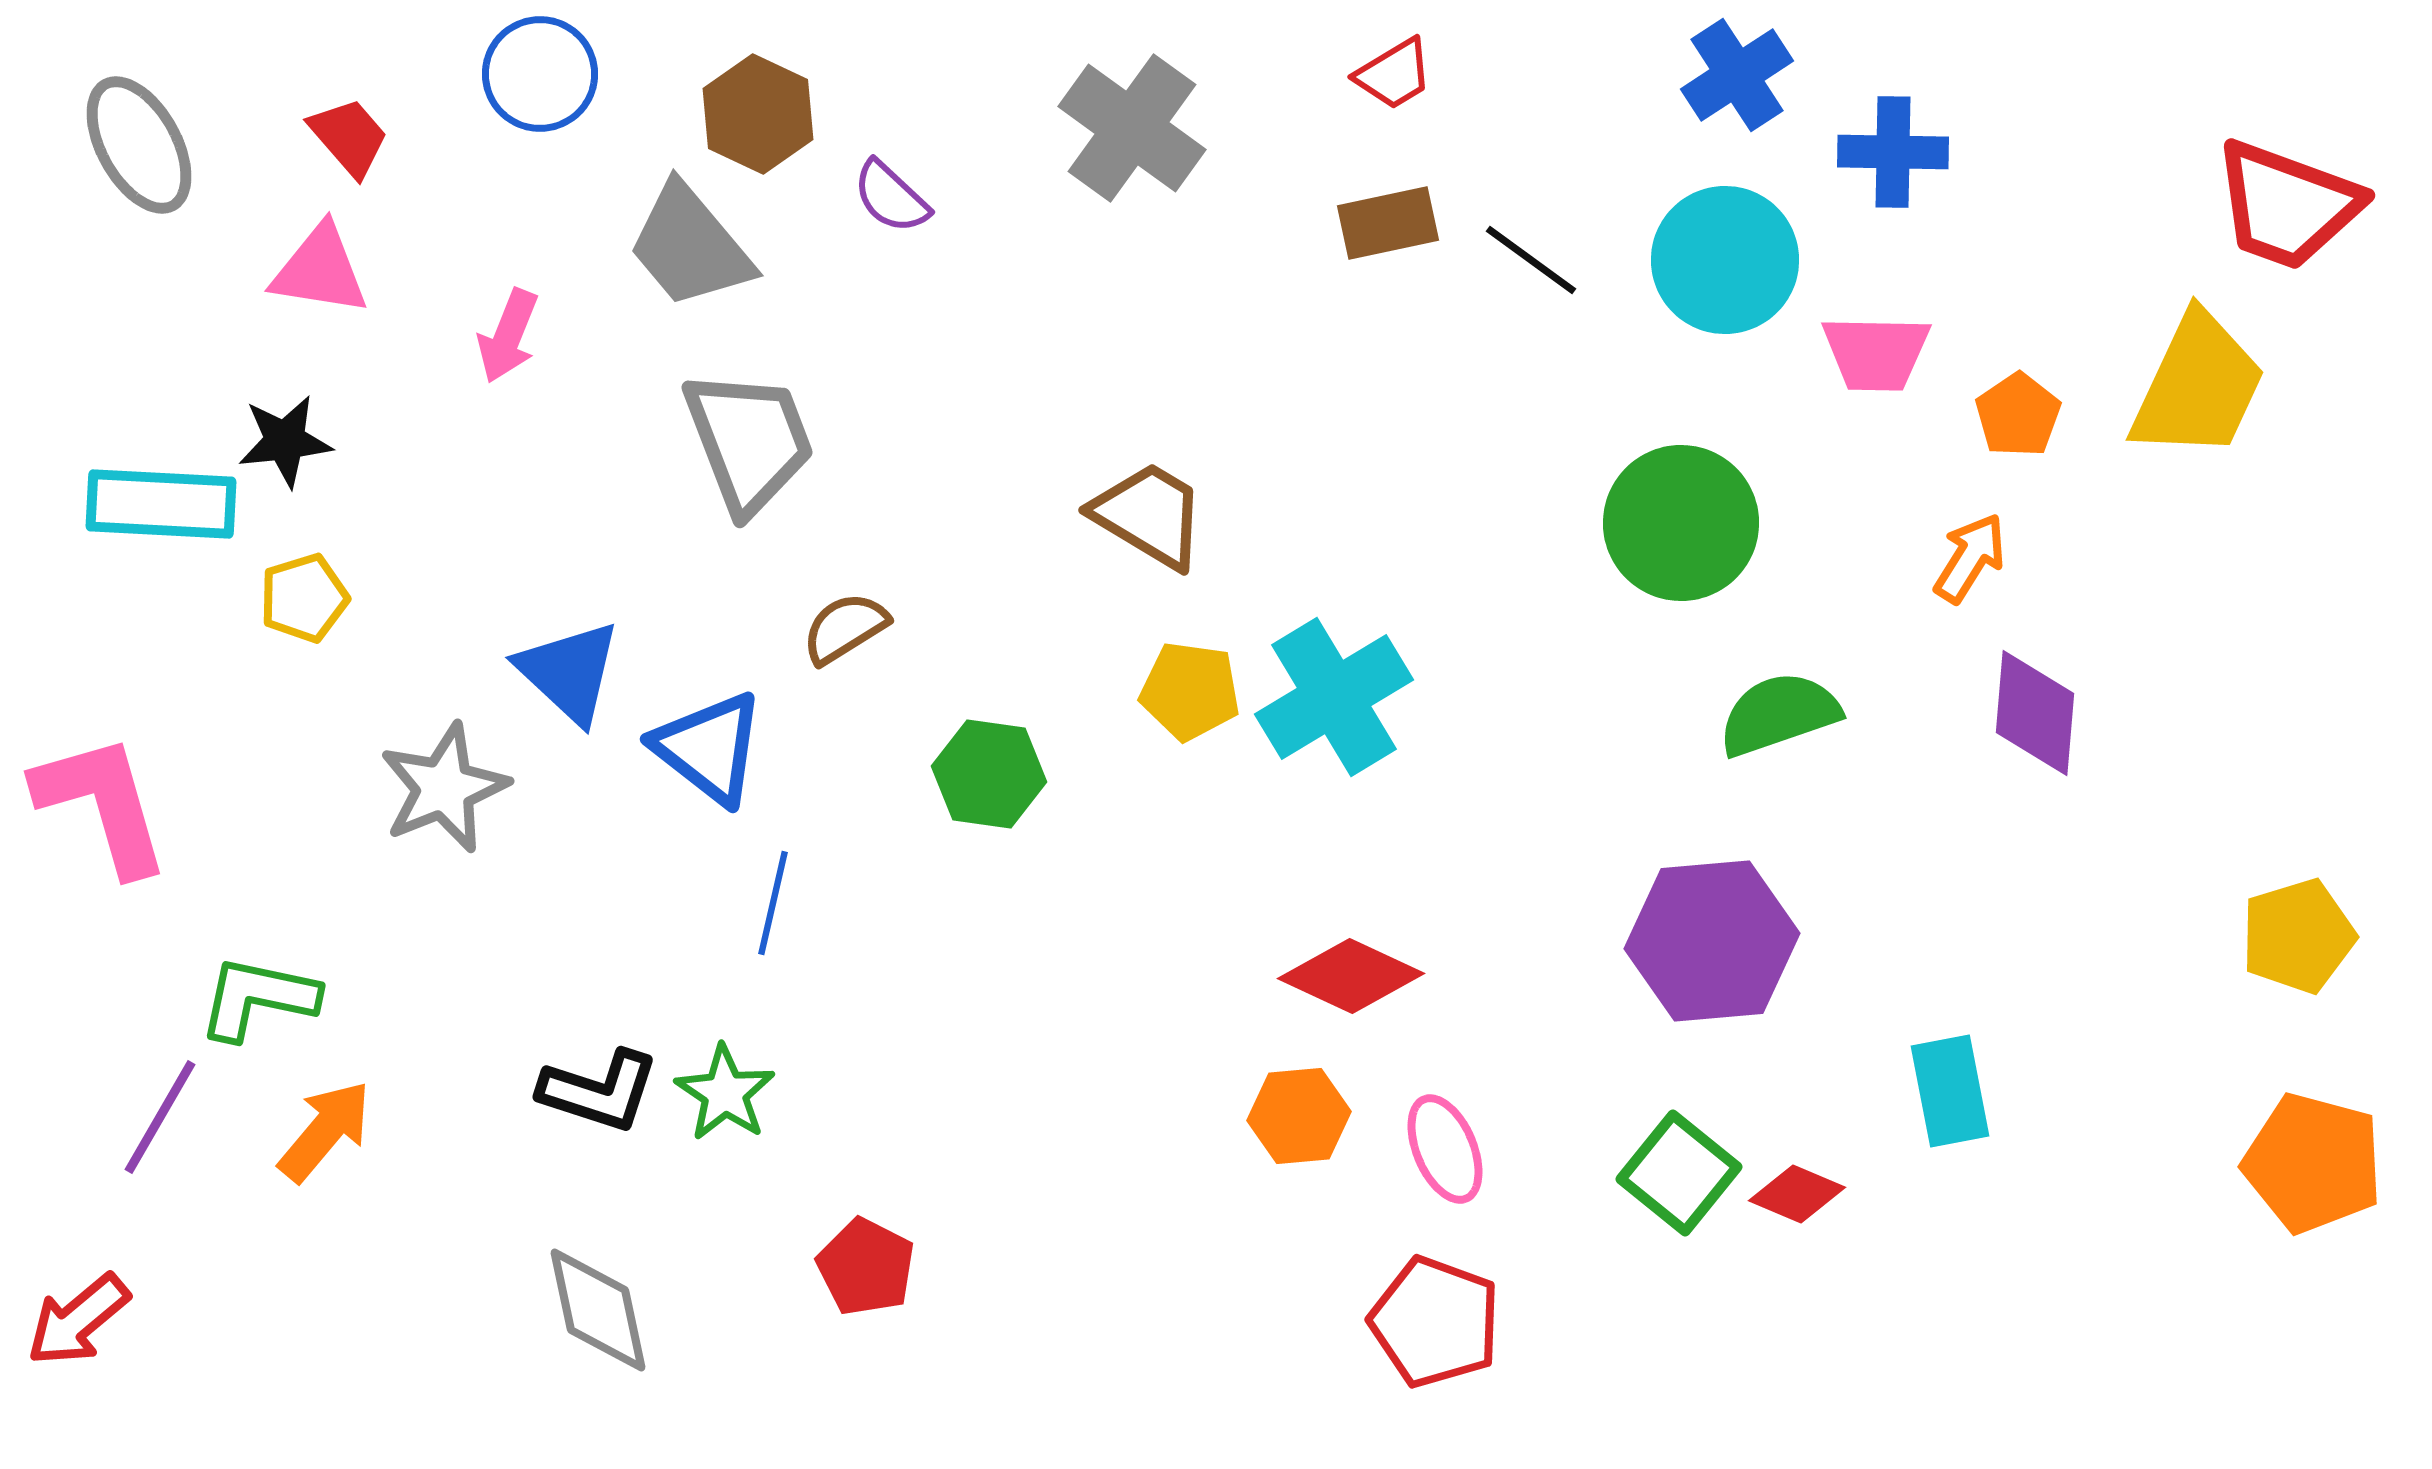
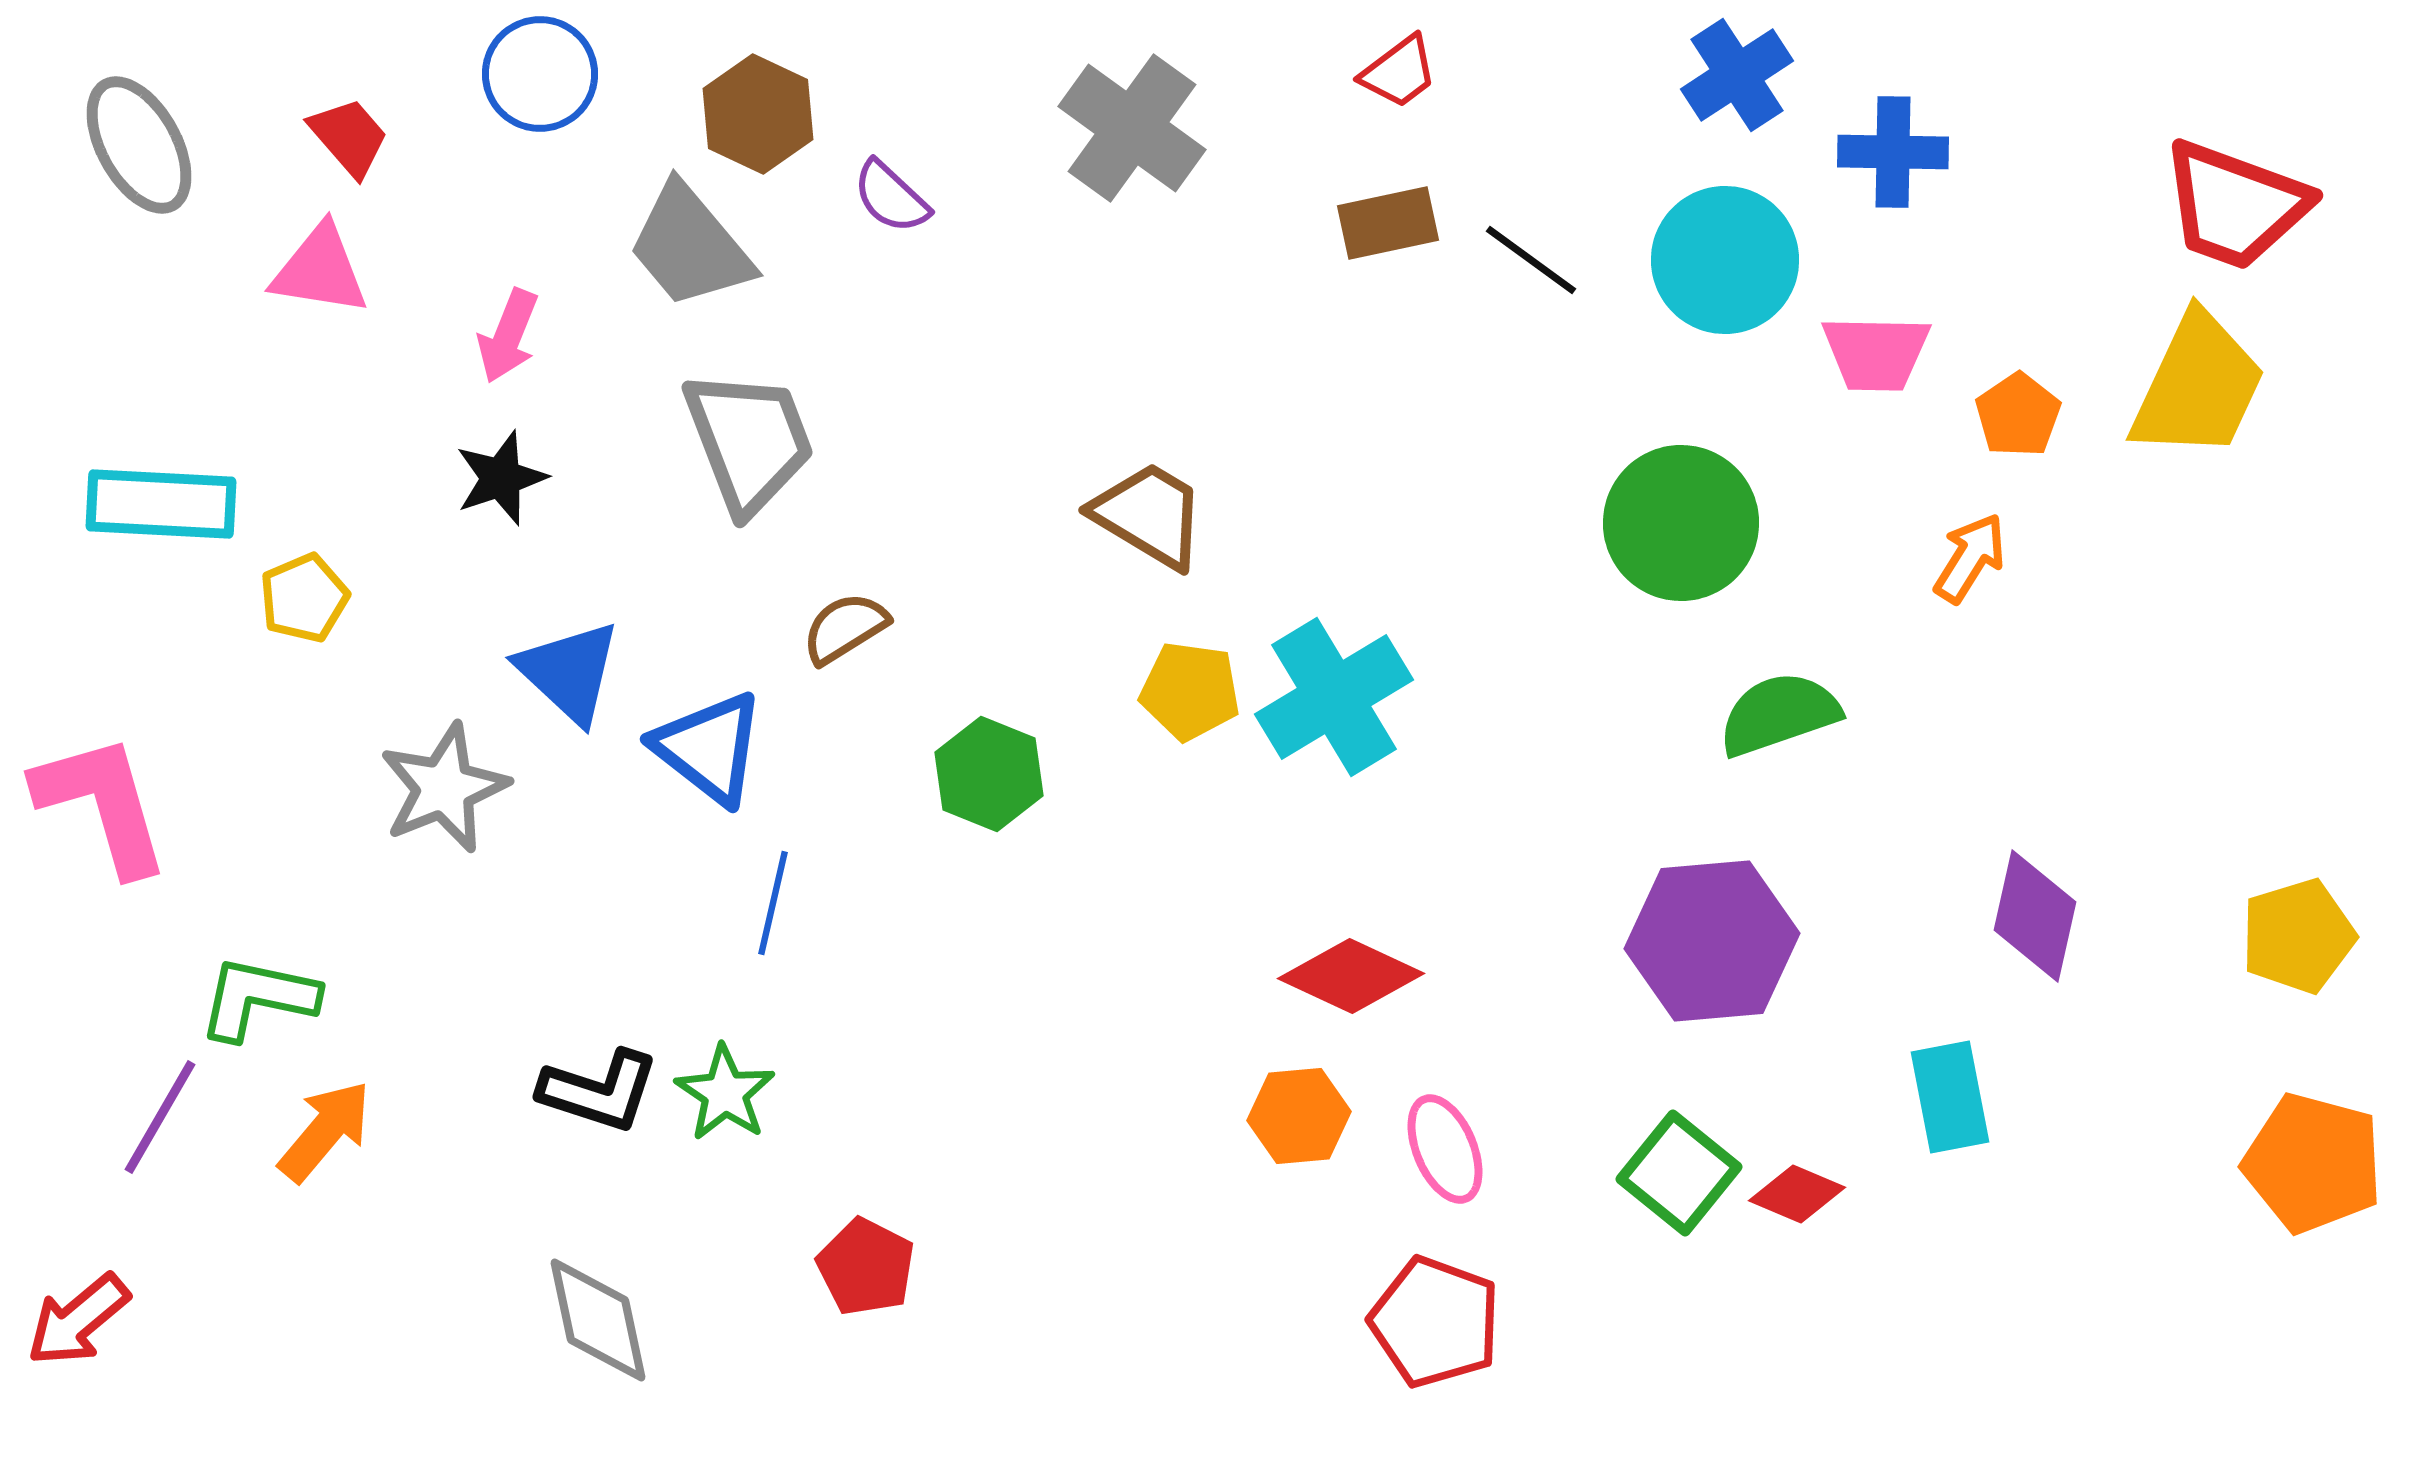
red trapezoid at (1394, 74): moved 5 px right, 2 px up; rotated 6 degrees counterclockwise
red trapezoid at (2287, 205): moved 52 px left
black star at (285, 441): moved 216 px right, 37 px down; rotated 12 degrees counterclockwise
yellow pentagon at (304, 598): rotated 6 degrees counterclockwise
purple diamond at (2035, 713): moved 203 px down; rotated 8 degrees clockwise
green hexagon at (989, 774): rotated 14 degrees clockwise
cyan rectangle at (1950, 1091): moved 6 px down
gray diamond at (598, 1310): moved 10 px down
